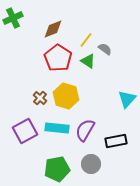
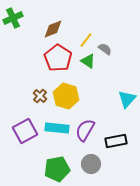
brown cross: moved 2 px up
